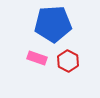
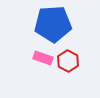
pink rectangle: moved 6 px right
